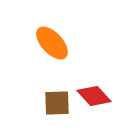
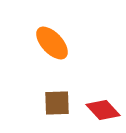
red diamond: moved 9 px right, 14 px down
